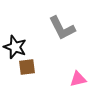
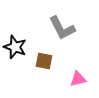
brown square: moved 17 px right, 6 px up; rotated 18 degrees clockwise
